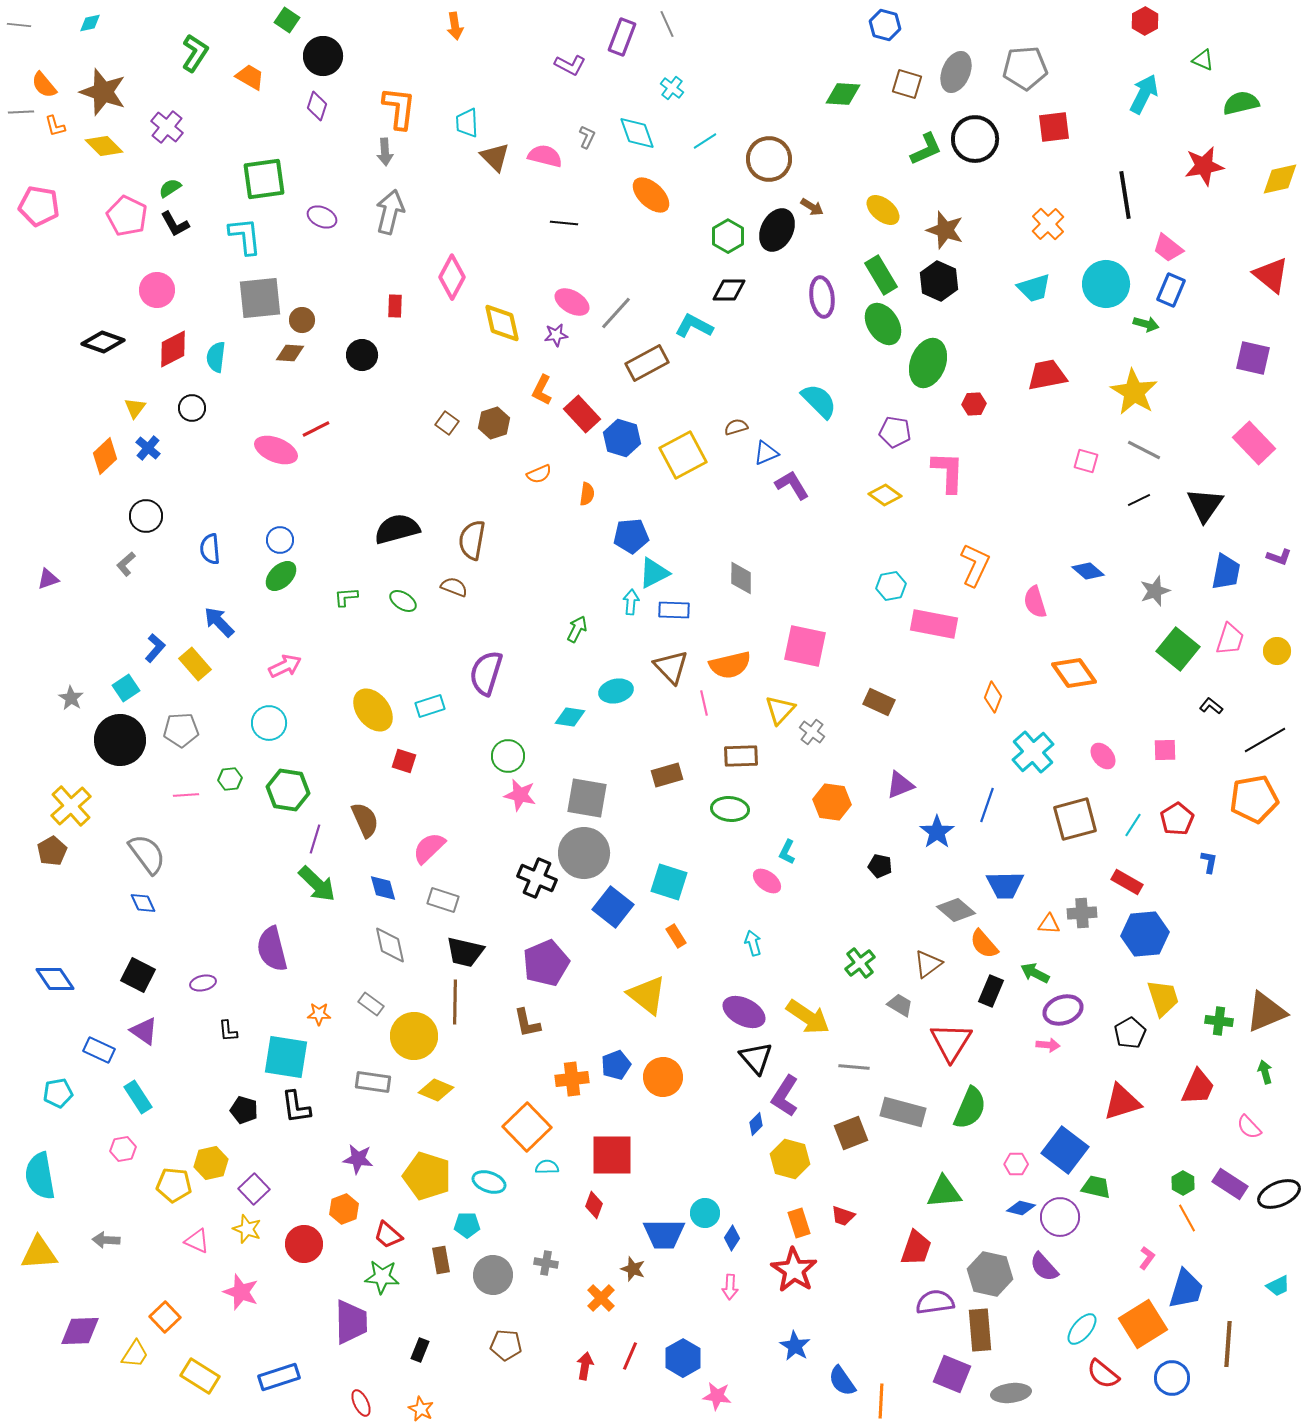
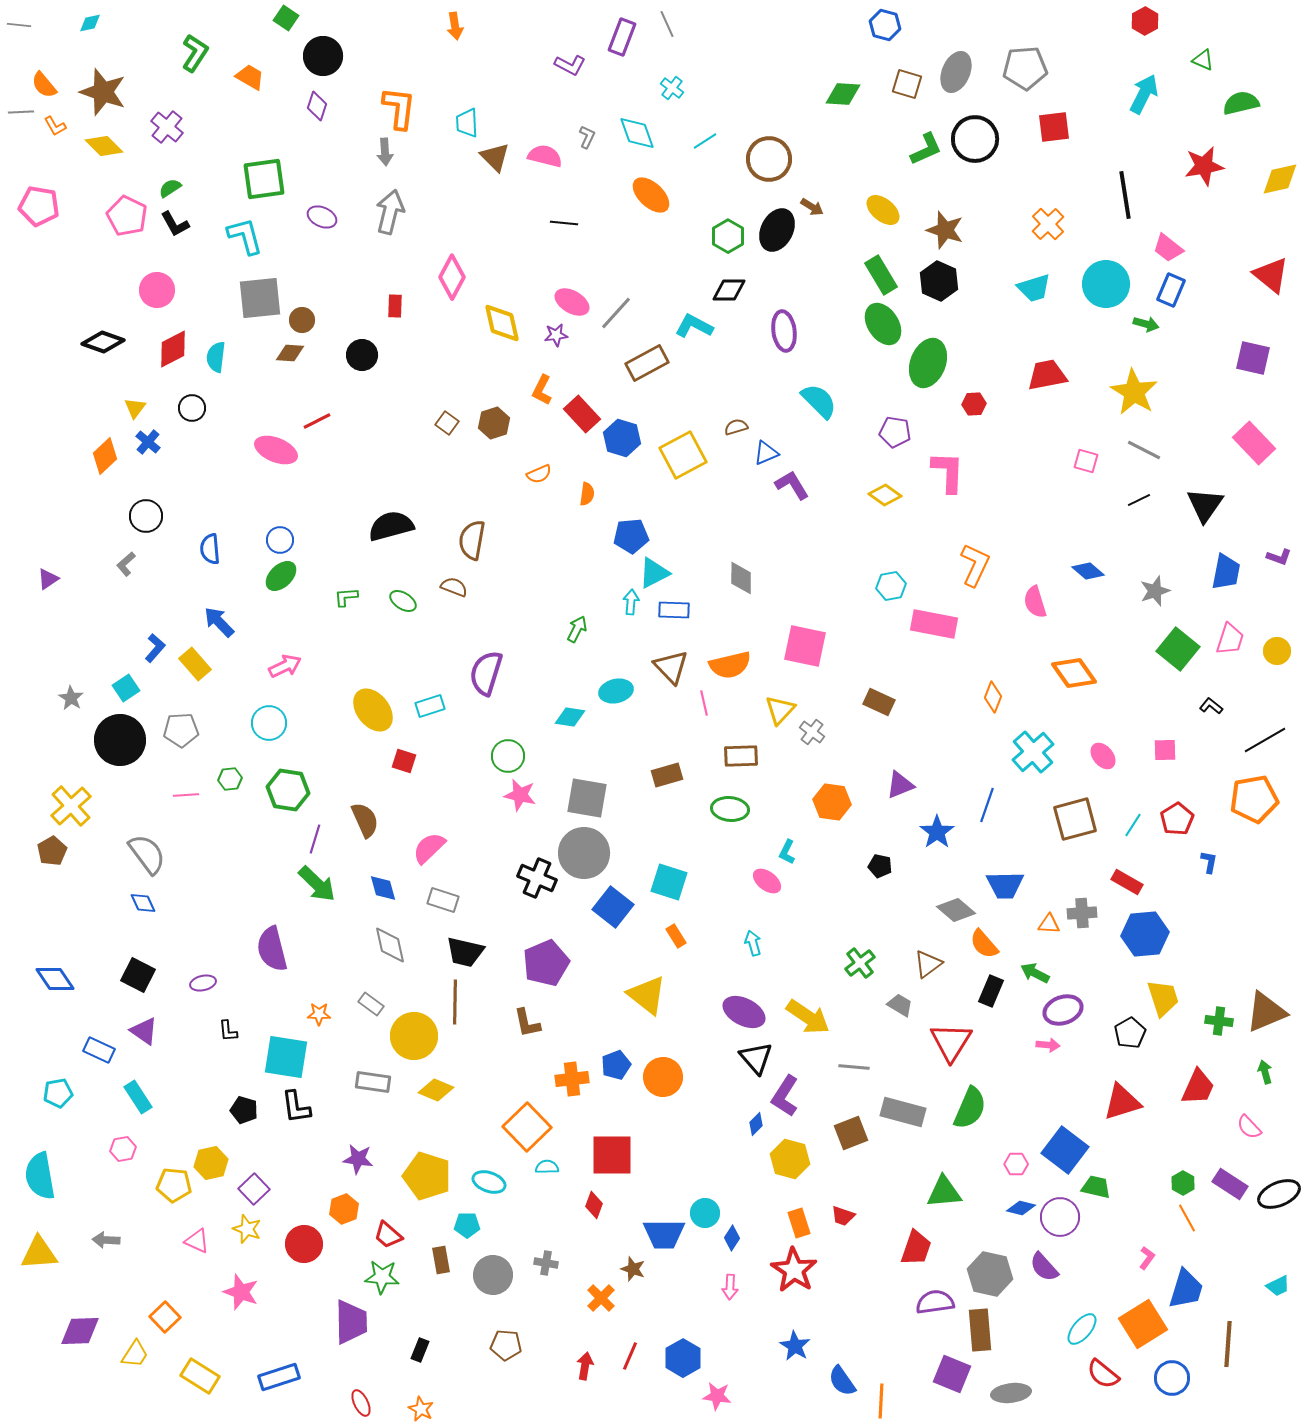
green square at (287, 20): moved 1 px left, 2 px up
orange L-shape at (55, 126): rotated 15 degrees counterclockwise
cyan L-shape at (245, 236): rotated 9 degrees counterclockwise
purple ellipse at (822, 297): moved 38 px left, 34 px down
red line at (316, 429): moved 1 px right, 8 px up
blue cross at (148, 448): moved 6 px up
black semicircle at (397, 529): moved 6 px left, 3 px up
purple triangle at (48, 579): rotated 15 degrees counterclockwise
